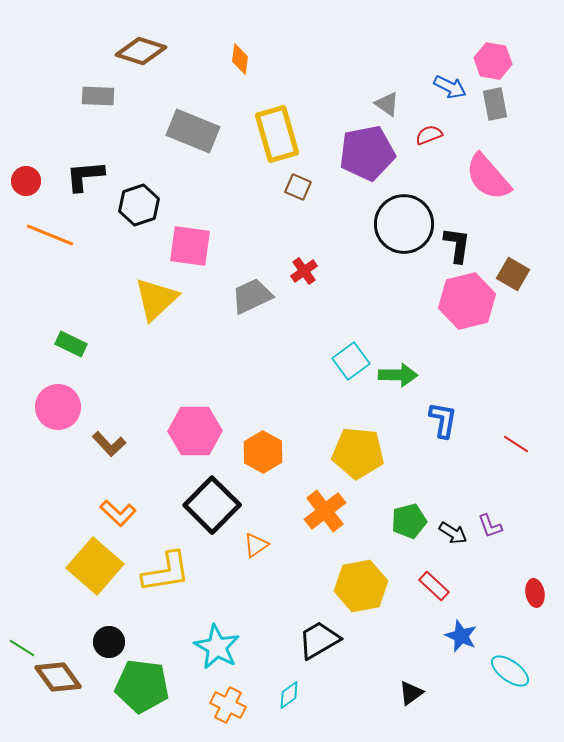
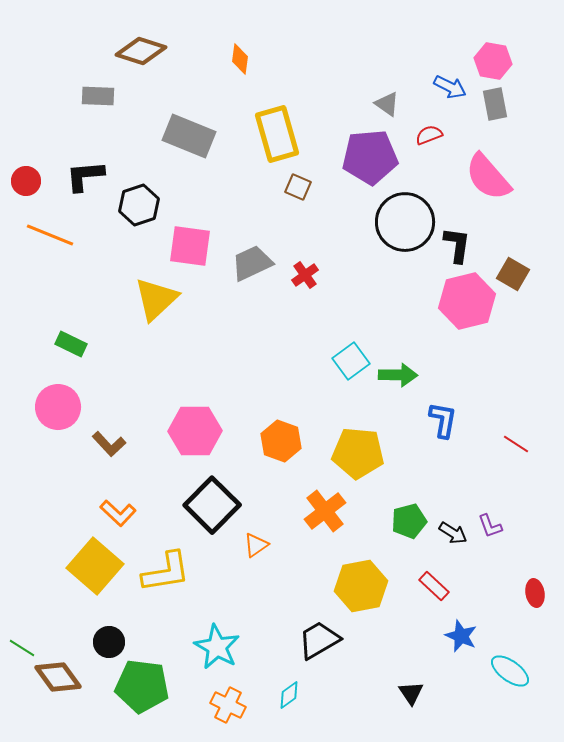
gray rectangle at (193, 131): moved 4 px left, 5 px down
purple pentagon at (367, 153): moved 3 px right, 4 px down; rotated 6 degrees clockwise
black circle at (404, 224): moved 1 px right, 2 px up
red cross at (304, 271): moved 1 px right, 4 px down
gray trapezoid at (252, 296): moved 33 px up
orange hexagon at (263, 452): moved 18 px right, 11 px up; rotated 9 degrees counterclockwise
black triangle at (411, 693): rotated 28 degrees counterclockwise
